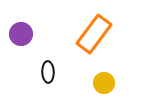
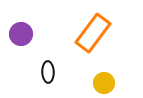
orange rectangle: moved 1 px left, 1 px up
